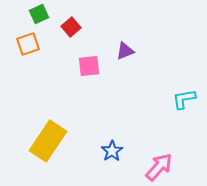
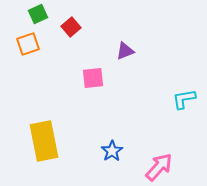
green square: moved 1 px left
pink square: moved 4 px right, 12 px down
yellow rectangle: moved 4 px left; rotated 45 degrees counterclockwise
